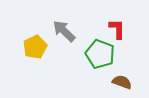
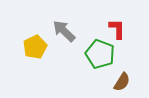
brown semicircle: rotated 102 degrees clockwise
